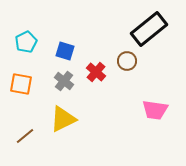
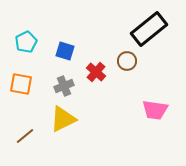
gray cross: moved 5 px down; rotated 30 degrees clockwise
